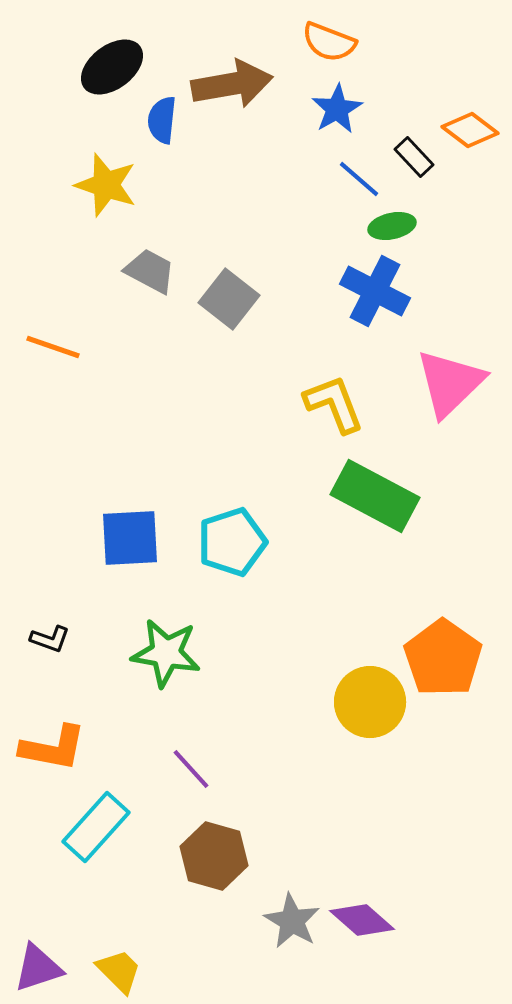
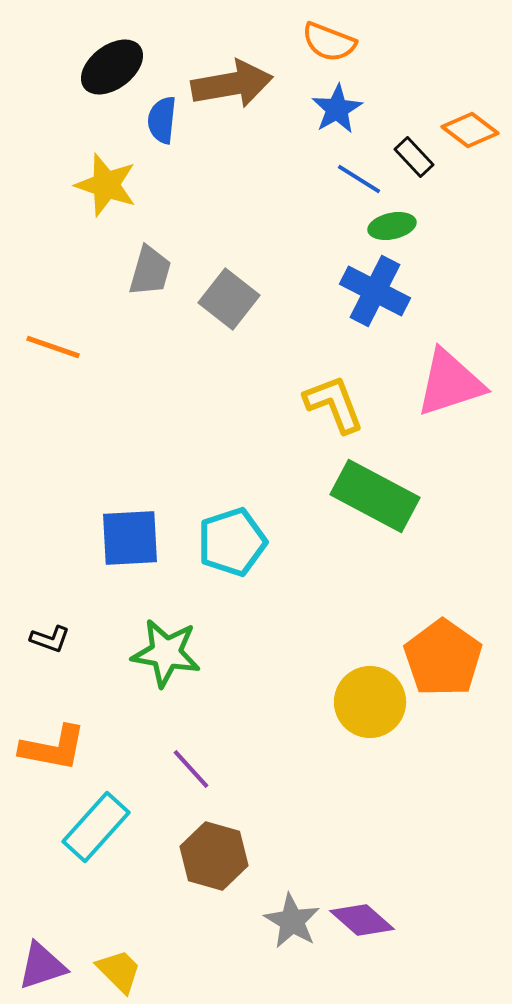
blue line: rotated 9 degrees counterclockwise
gray trapezoid: rotated 78 degrees clockwise
pink triangle: rotated 26 degrees clockwise
purple triangle: moved 4 px right, 2 px up
